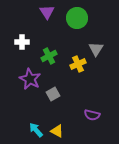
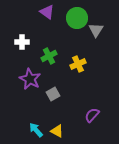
purple triangle: rotated 21 degrees counterclockwise
gray triangle: moved 19 px up
purple semicircle: rotated 119 degrees clockwise
